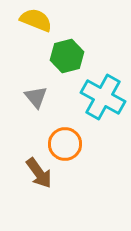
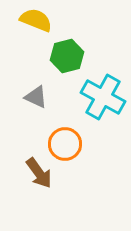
gray triangle: rotated 25 degrees counterclockwise
